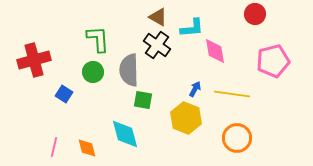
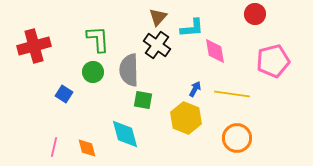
brown triangle: rotated 42 degrees clockwise
red cross: moved 14 px up
